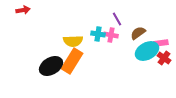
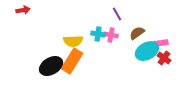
purple line: moved 5 px up
brown semicircle: moved 1 px left
